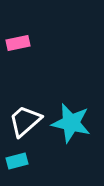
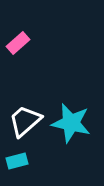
pink rectangle: rotated 30 degrees counterclockwise
